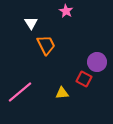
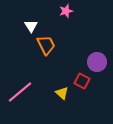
pink star: rotated 24 degrees clockwise
white triangle: moved 3 px down
red square: moved 2 px left, 2 px down
yellow triangle: rotated 48 degrees clockwise
